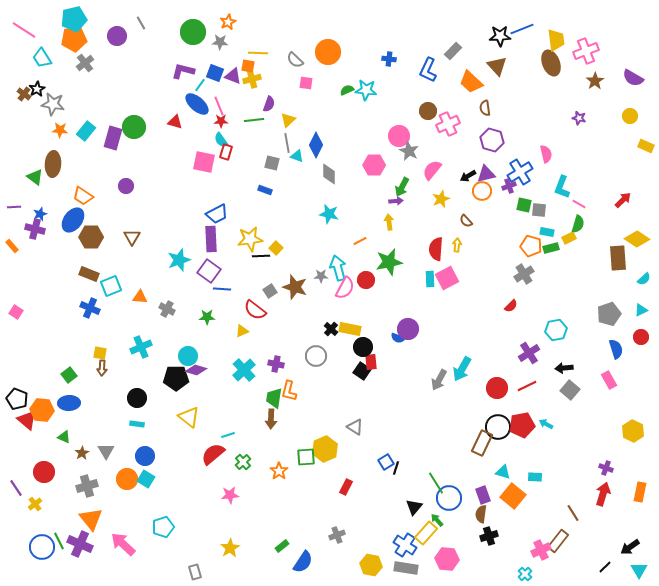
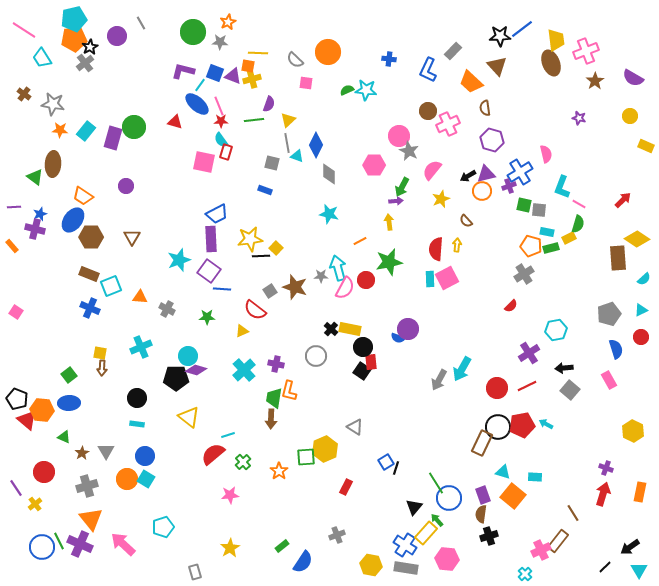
blue line at (522, 29): rotated 15 degrees counterclockwise
black star at (37, 89): moved 53 px right, 42 px up
